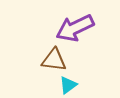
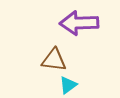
purple arrow: moved 4 px right, 5 px up; rotated 24 degrees clockwise
